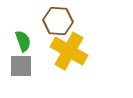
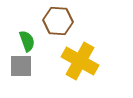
green semicircle: moved 4 px right
yellow cross: moved 11 px right, 10 px down
